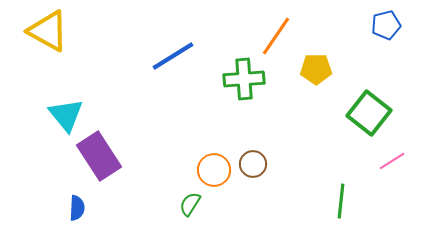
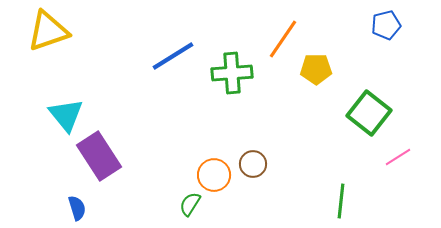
yellow triangle: rotated 48 degrees counterclockwise
orange line: moved 7 px right, 3 px down
green cross: moved 12 px left, 6 px up
pink line: moved 6 px right, 4 px up
orange circle: moved 5 px down
blue semicircle: rotated 20 degrees counterclockwise
